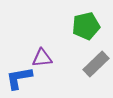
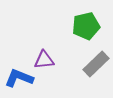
purple triangle: moved 2 px right, 2 px down
blue L-shape: rotated 32 degrees clockwise
